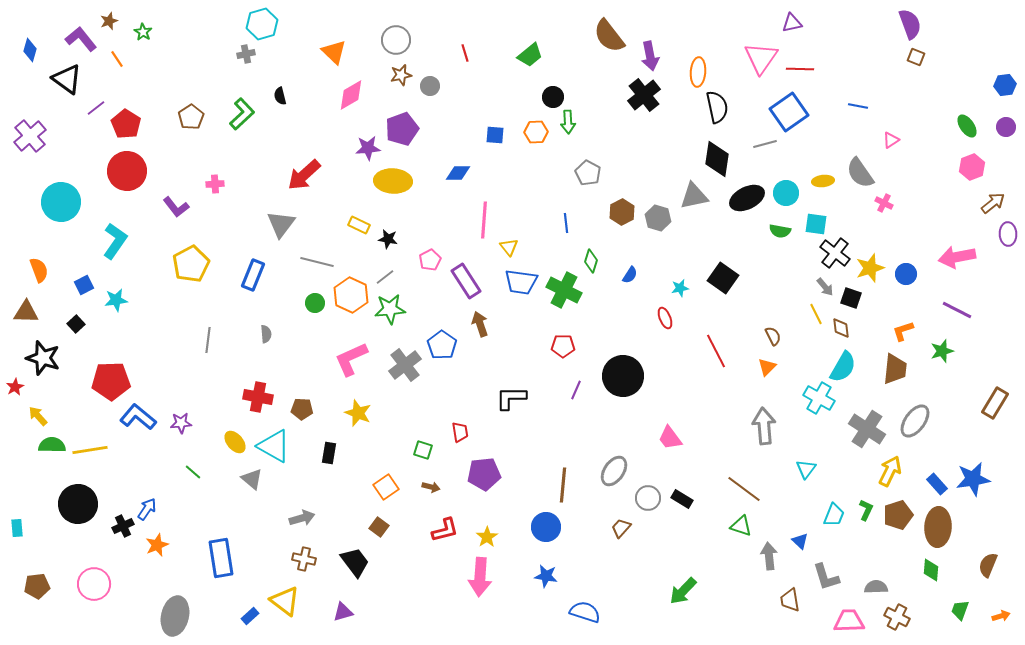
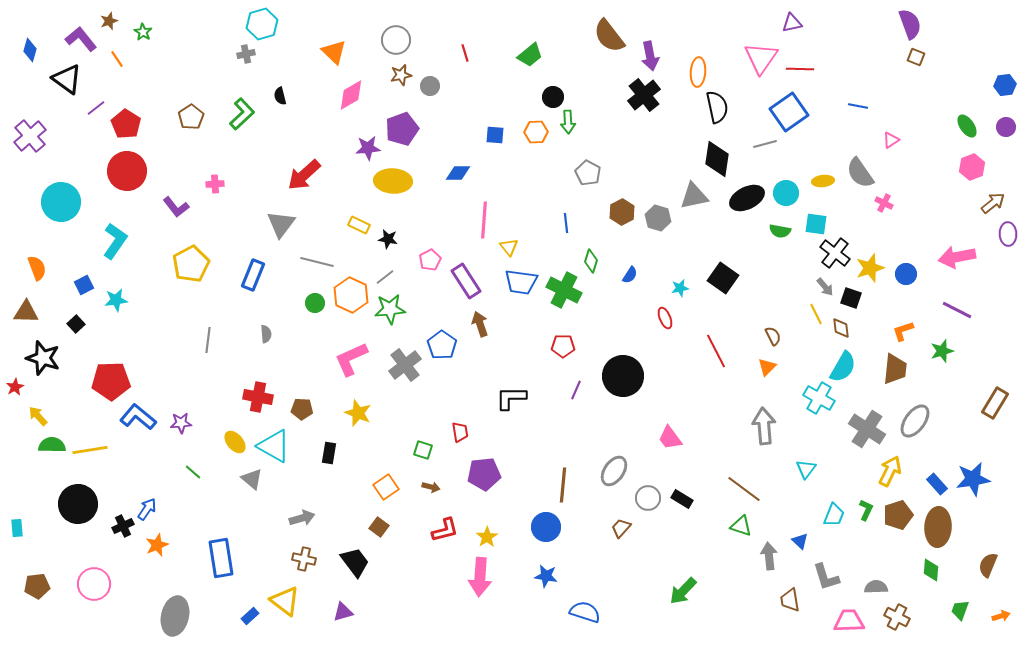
orange semicircle at (39, 270): moved 2 px left, 2 px up
